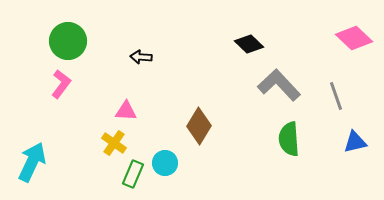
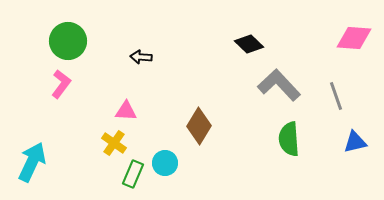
pink diamond: rotated 39 degrees counterclockwise
